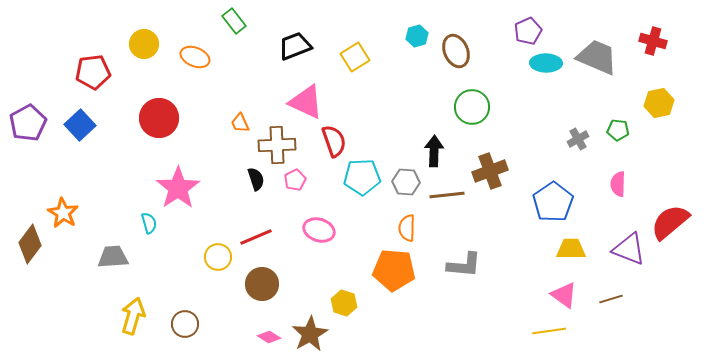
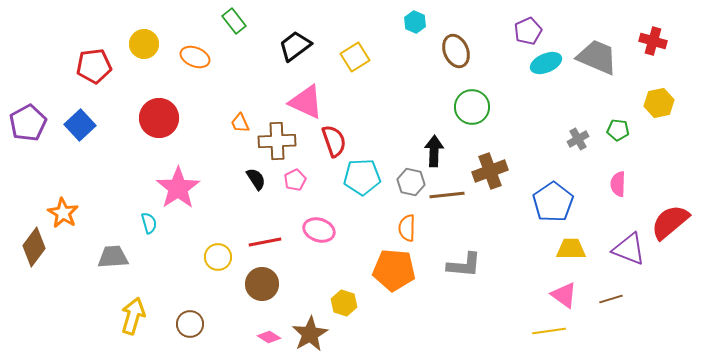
cyan hexagon at (417, 36): moved 2 px left, 14 px up; rotated 20 degrees counterclockwise
black trapezoid at (295, 46): rotated 16 degrees counterclockwise
cyan ellipse at (546, 63): rotated 24 degrees counterclockwise
red pentagon at (93, 72): moved 1 px right, 6 px up
brown cross at (277, 145): moved 4 px up
black semicircle at (256, 179): rotated 15 degrees counterclockwise
gray hexagon at (406, 182): moved 5 px right; rotated 8 degrees clockwise
red line at (256, 237): moved 9 px right, 5 px down; rotated 12 degrees clockwise
brown diamond at (30, 244): moved 4 px right, 3 px down
brown circle at (185, 324): moved 5 px right
